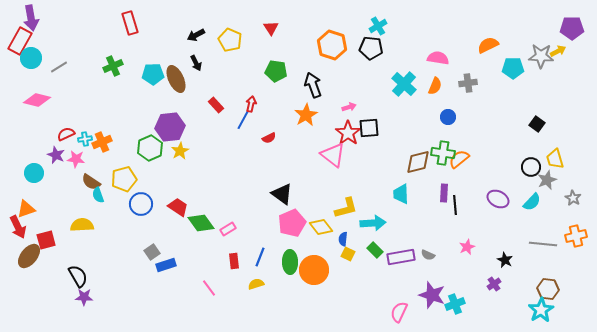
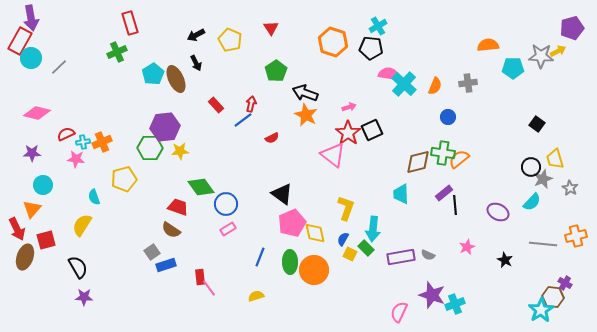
purple pentagon at (572, 28): rotated 15 degrees counterclockwise
orange hexagon at (332, 45): moved 1 px right, 3 px up
orange semicircle at (488, 45): rotated 20 degrees clockwise
pink semicircle at (438, 58): moved 49 px left, 16 px down
green cross at (113, 66): moved 4 px right, 14 px up
gray line at (59, 67): rotated 12 degrees counterclockwise
green pentagon at (276, 71): rotated 30 degrees clockwise
cyan pentagon at (153, 74): rotated 30 degrees counterclockwise
black arrow at (313, 85): moved 8 px left, 8 px down; rotated 50 degrees counterclockwise
pink diamond at (37, 100): moved 13 px down
orange star at (306, 115): rotated 15 degrees counterclockwise
blue line at (243, 120): rotated 24 degrees clockwise
purple hexagon at (170, 127): moved 5 px left
black square at (369, 128): moved 3 px right, 2 px down; rotated 20 degrees counterclockwise
red semicircle at (269, 138): moved 3 px right
cyan cross at (85, 139): moved 2 px left, 3 px down
green hexagon at (150, 148): rotated 25 degrees clockwise
yellow star at (180, 151): rotated 24 degrees clockwise
purple star at (56, 155): moved 24 px left, 2 px up; rotated 24 degrees counterclockwise
cyan circle at (34, 173): moved 9 px right, 12 px down
gray star at (547, 180): moved 4 px left, 1 px up
brown semicircle at (91, 182): moved 80 px right, 48 px down
purple rectangle at (444, 193): rotated 48 degrees clockwise
cyan semicircle at (98, 195): moved 4 px left, 2 px down
gray star at (573, 198): moved 3 px left, 10 px up
purple ellipse at (498, 199): moved 13 px down
blue circle at (141, 204): moved 85 px right
red trapezoid at (178, 207): rotated 15 degrees counterclockwise
yellow L-shape at (346, 208): rotated 55 degrees counterclockwise
orange triangle at (26, 209): moved 6 px right; rotated 30 degrees counterclockwise
green diamond at (201, 223): moved 36 px up
cyan arrow at (373, 223): moved 6 px down; rotated 100 degrees clockwise
yellow semicircle at (82, 225): rotated 55 degrees counterclockwise
red arrow at (18, 227): moved 1 px left, 2 px down
yellow diamond at (321, 227): moved 6 px left, 6 px down; rotated 25 degrees clockwise
blue semicircle at (343, 239): rotated 24 degrees clockwise
green rectangle at (375, 250): moved 9 px left, 2 px up
yellow square at (348, 254): moved 2 px right
brown ellipse at (29, 256): moved 4 px left, 1 px down; rotated 20 degrees counterclockwise
red rectangle at (234, 261): moved 34 px left, 16 px down
black semicircle at (78, 276): moved 9 px up
yellow semicircle at (256, 284): moved 12 px down
purple cross at (494, 284): moved 71 px right, 1 px up; rotated 24 degrees counterclockwise
brown hexagon at (548, 289): moved 5 px right, 8 px down
